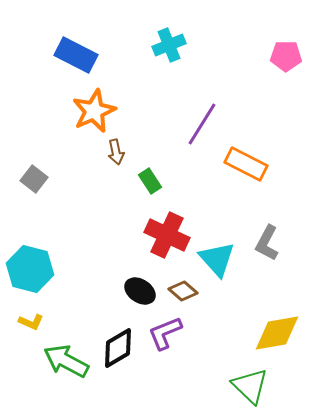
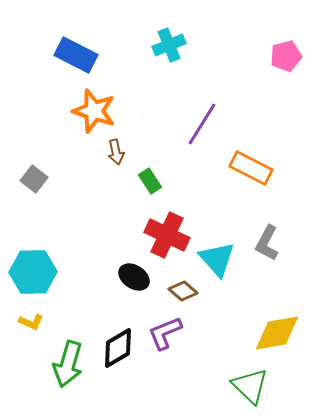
pink pentagon: rotated 16 degrees counterclockwise
orange star: rotated 30 degrees counterclockwise
orange rectangle: moved 5 px right, 4 px down
cyan hexagon: moved 3 px right, 3 px down; rotated 15 degrees counterclockwise
black ellipse: moved 6 px left, 14 px up
green arrow: moved 2 px right, 3 px down; rotated 102 degrees counterclockwise
